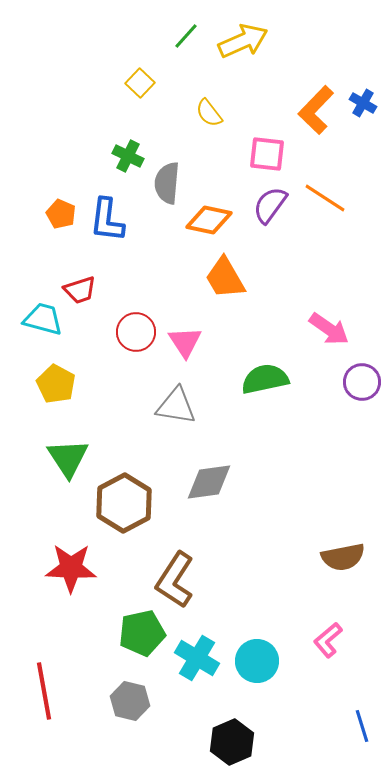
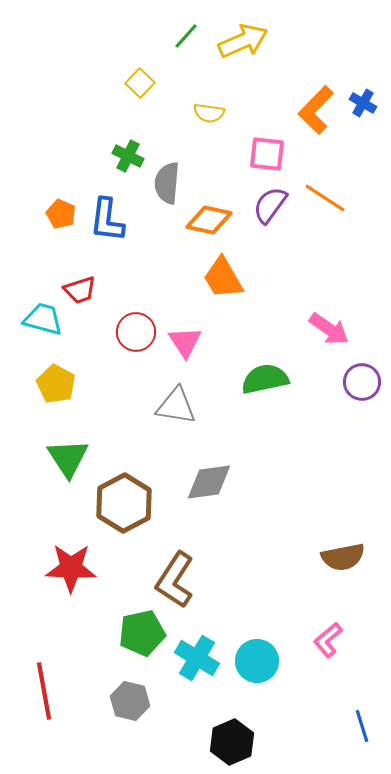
yellow semicircle: rotated 44 degrees counterclockwise
orange trapezoid: moved 2 px left
